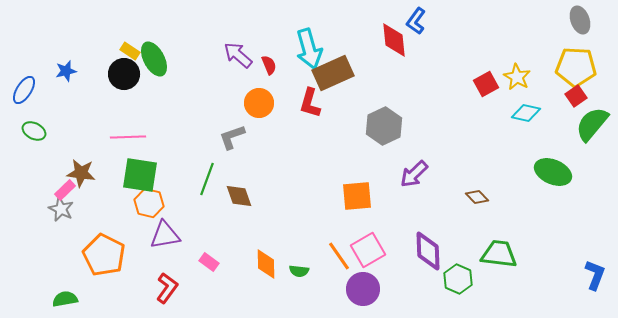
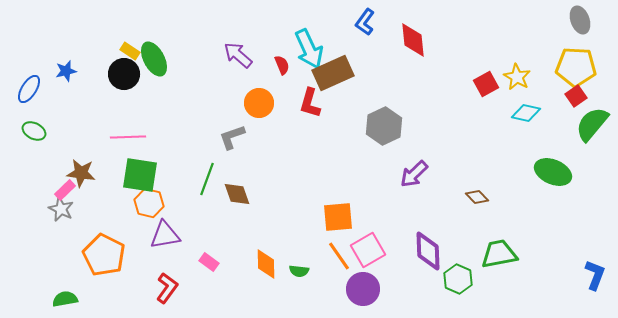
blue L-shape at (416, 21): moved 51 px left, 1 px down
red diamond at (394, 40): moved 19 px right
cyan arrow at (309, 49): rotated 9 degrees counterclockwise
red semicircle at (269, 65): moved 13 px right
blue ellipse at (24, 90): moved 5 px right, 1 px up
brown diamond at (239, 196): moved 2 px left, 2 px up
orange square at (357, 196): moved 19 px left, 21 px down
green trapezoid at (499, 254): rotated 18 degrees counterclockwise
